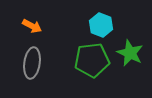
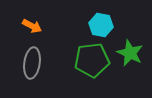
cyan hexagon: rotated 10 degrees counterclockwise
